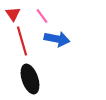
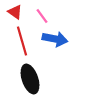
red triangle: moved 2 px right, 2 px up; rotated 21 degrees counterclockwise
blue arrow: moved 2 px left
